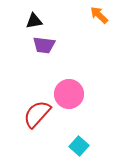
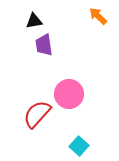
orange arrow: moved 1 px left, 1 px down
purple trapezoid: rotated 75 degrees clockwise
